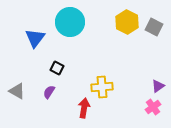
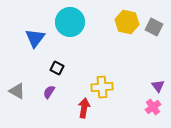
yellow hexagon: rotated 15 degrees counterclockwise
purple triangle: rotated 32 degrees counterclockwise
